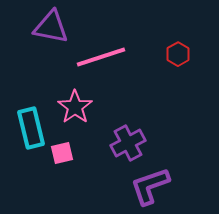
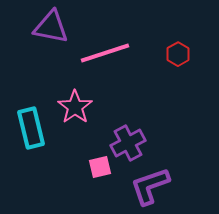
pink line: moved 4 px right, 4 px up
pink square: moved 38 px right, 14 px down
